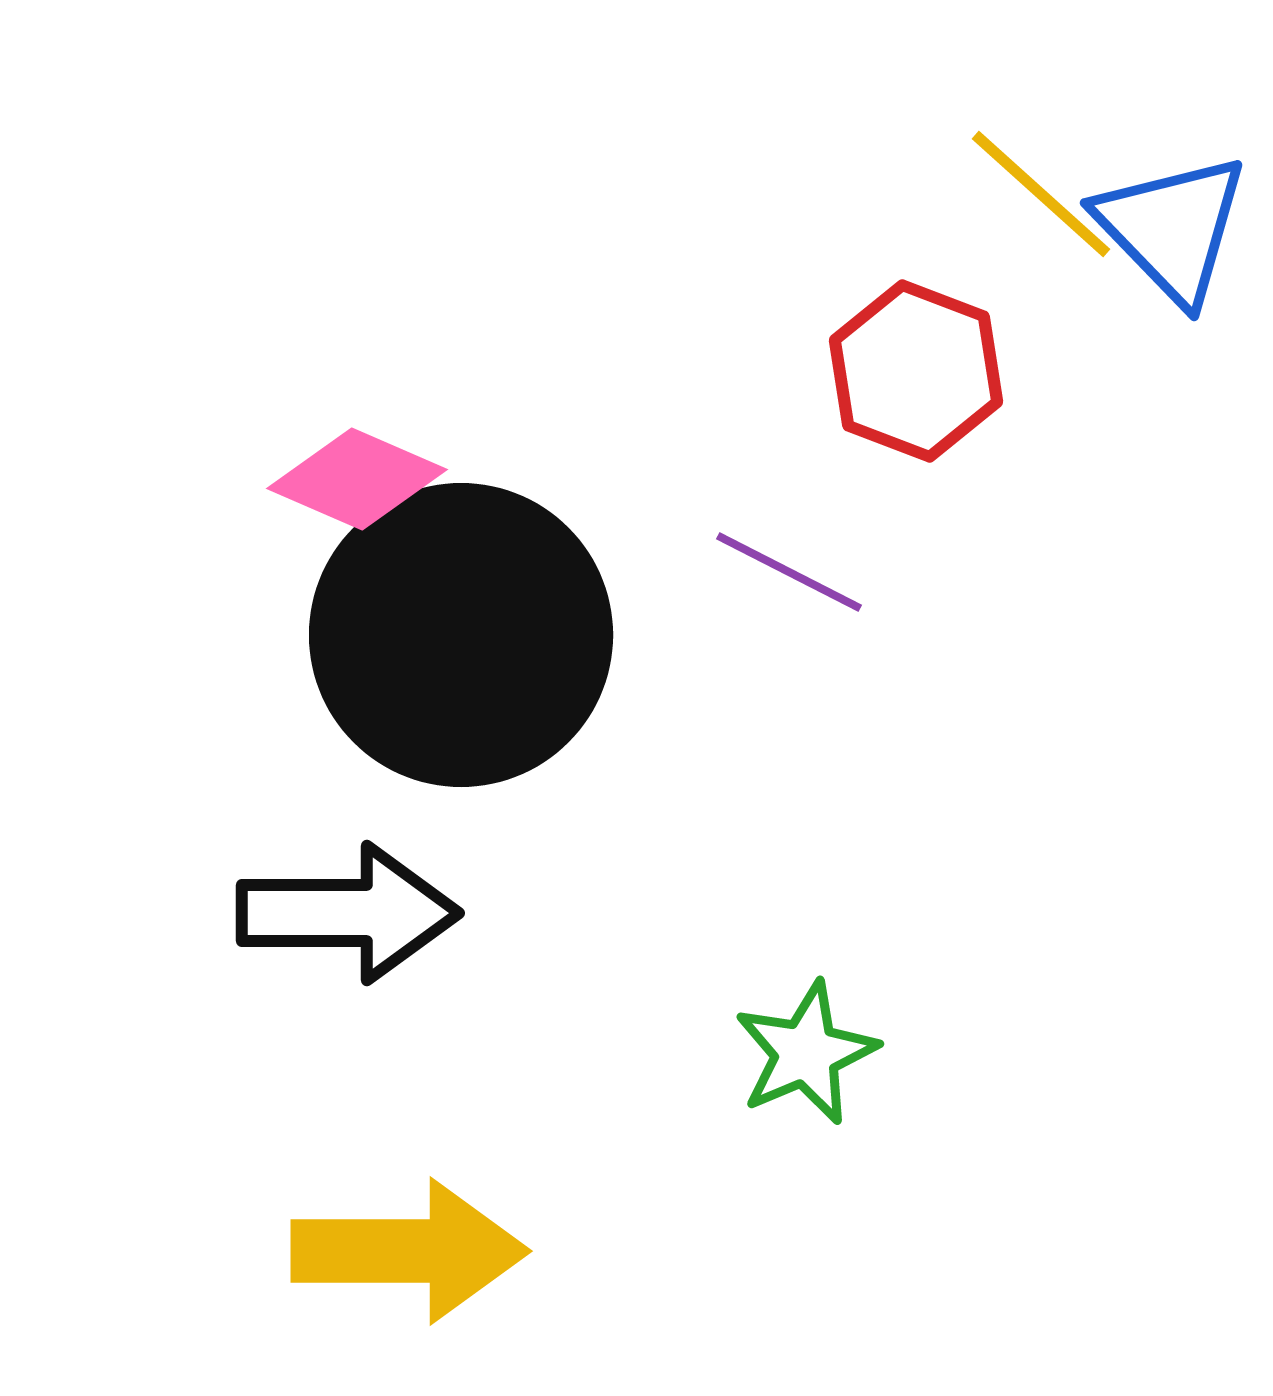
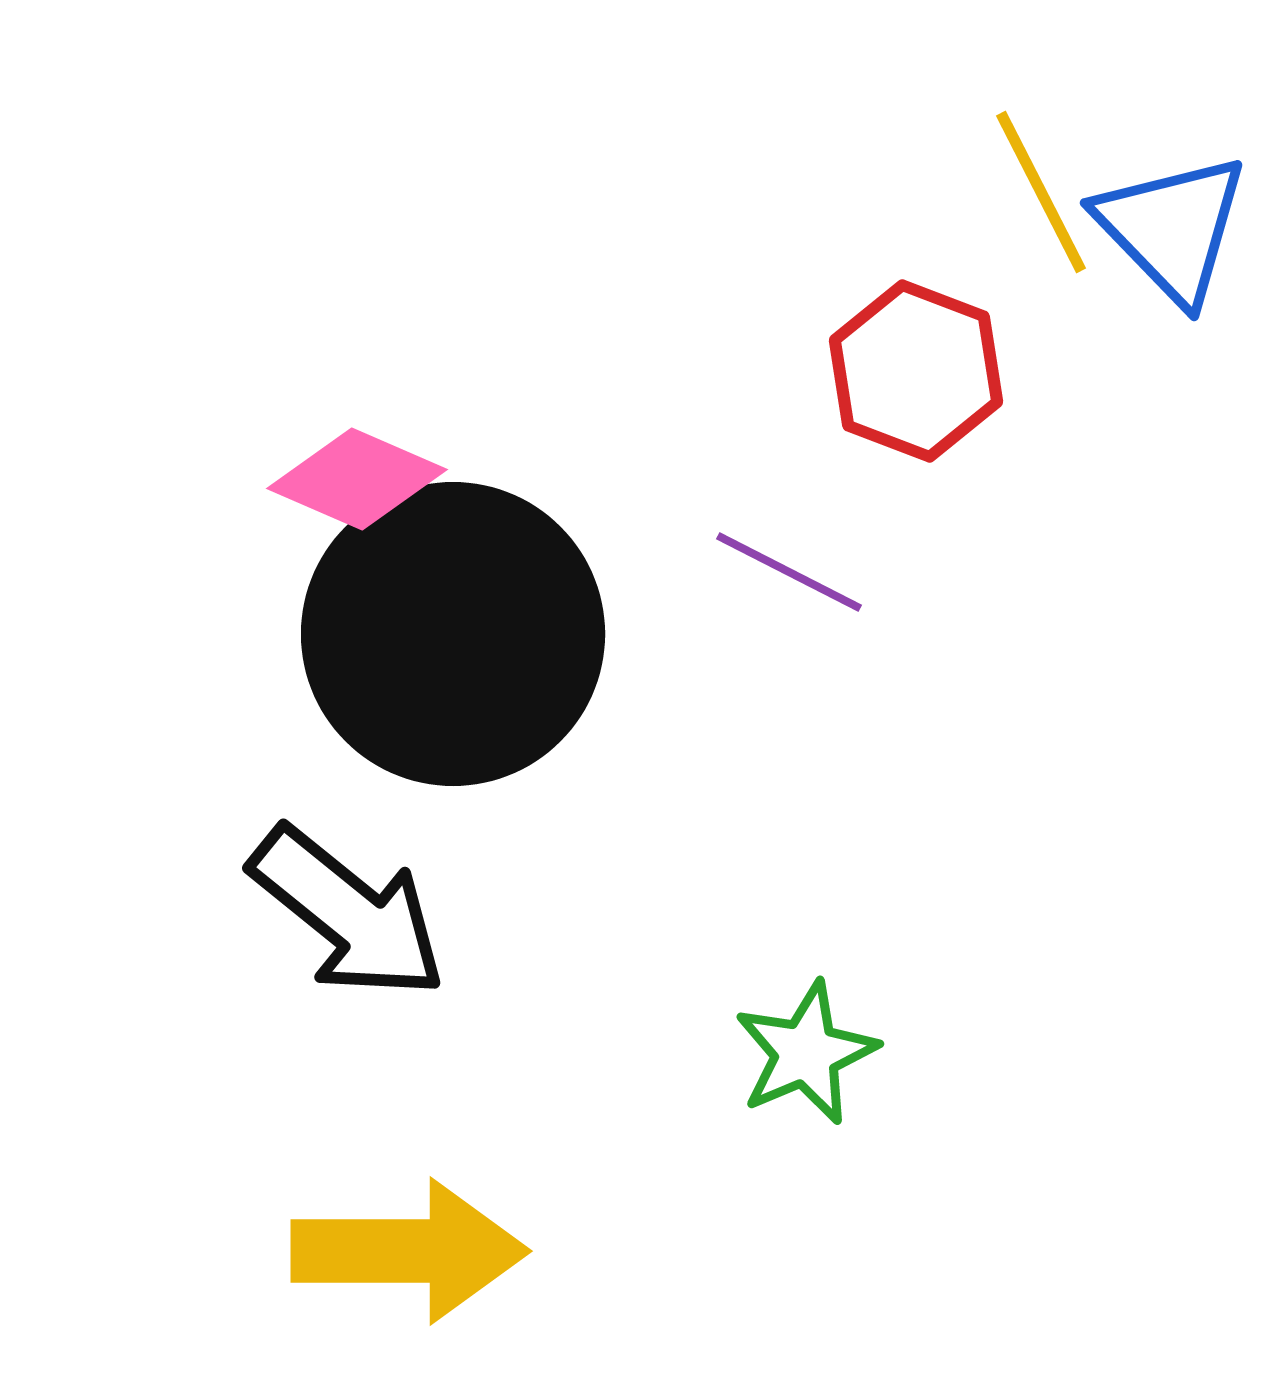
yellow line: moved 2 px up; rotated 21 degrees clockwise
black circle: moved 8 px left, 1 px up
black arrow: rotated 39 degrees clockwise
